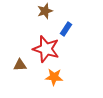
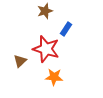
brown triangle: moved 4 px up; rotated 40 degrees counterclockwise
